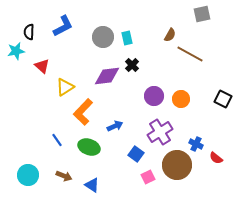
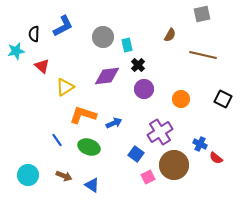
black semicircle: moved 5 px right, 2 px down
cyan rectangle: moved 7 px down
brown line: moved 13 px right, 1 px down; rotated 16 degrees counterclockwise
black cross: moved 6 px right
purple circle: moved 10 px left, 7 px up
orange L-shape: moved 3 px down; rotated 64 degrees clockwise
blue arrow: moved 1 px left, 3 px up
blue cross: moved 4 px right
brown circle: moved 3 px left
